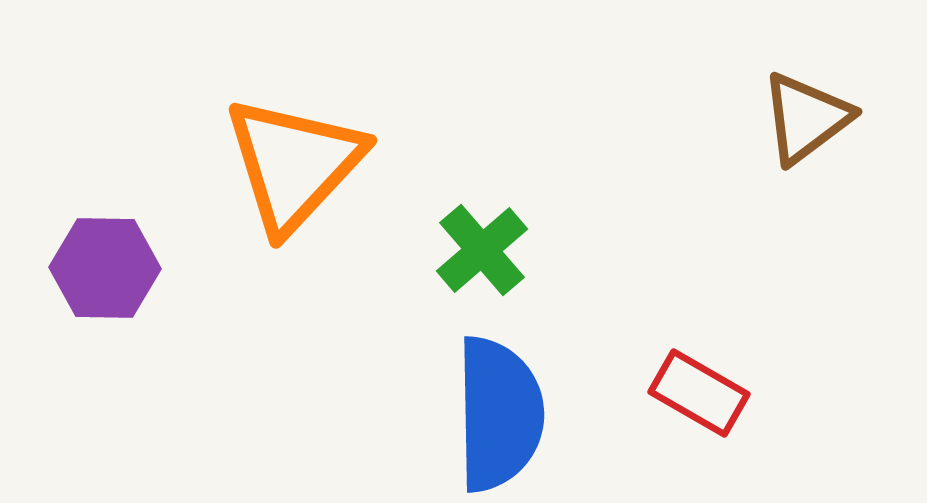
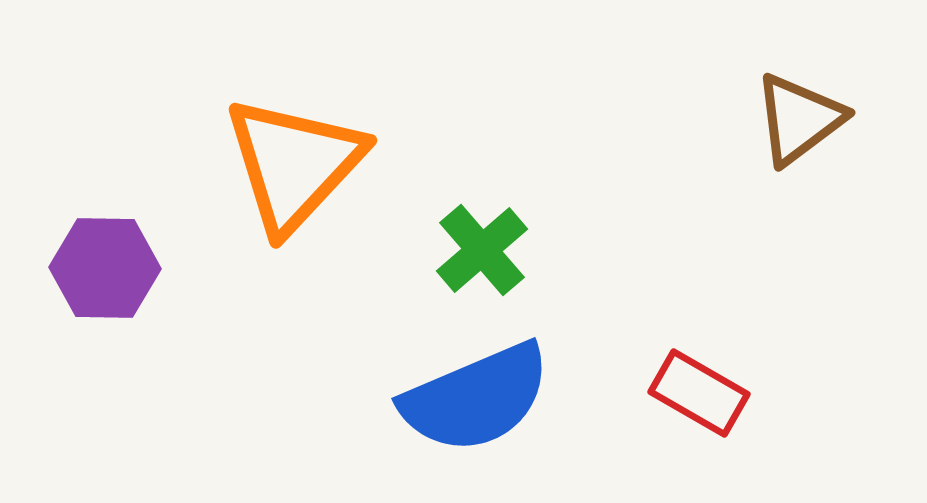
brown triangle: moved 7 px left, 1 px down
blue semicircle: moved 23 px left, 16 px up; rotated 68 degrees clockwise
